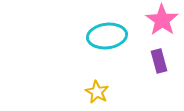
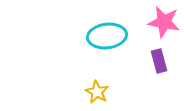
pink star: moved 2 px right, 2 px down; rotated 24 degrees counterclockwise
